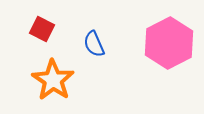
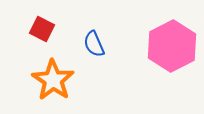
pink hexagon: moved 3 px right, 3 px down
